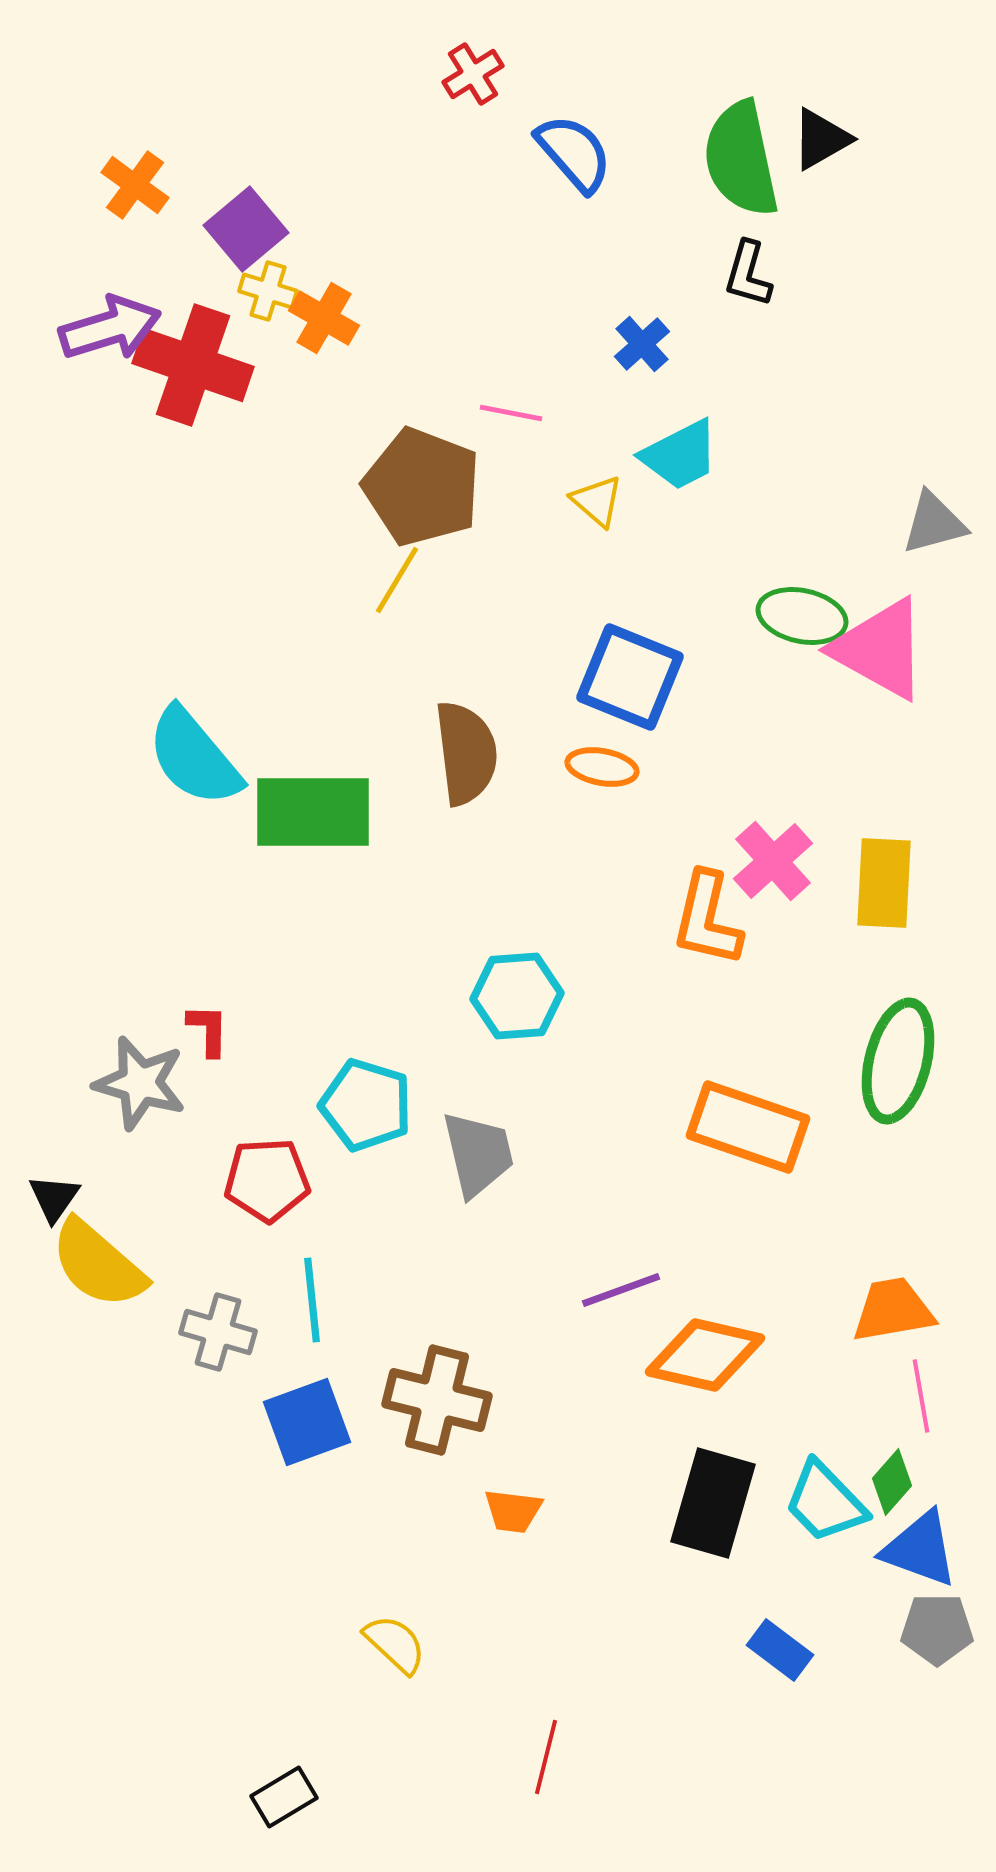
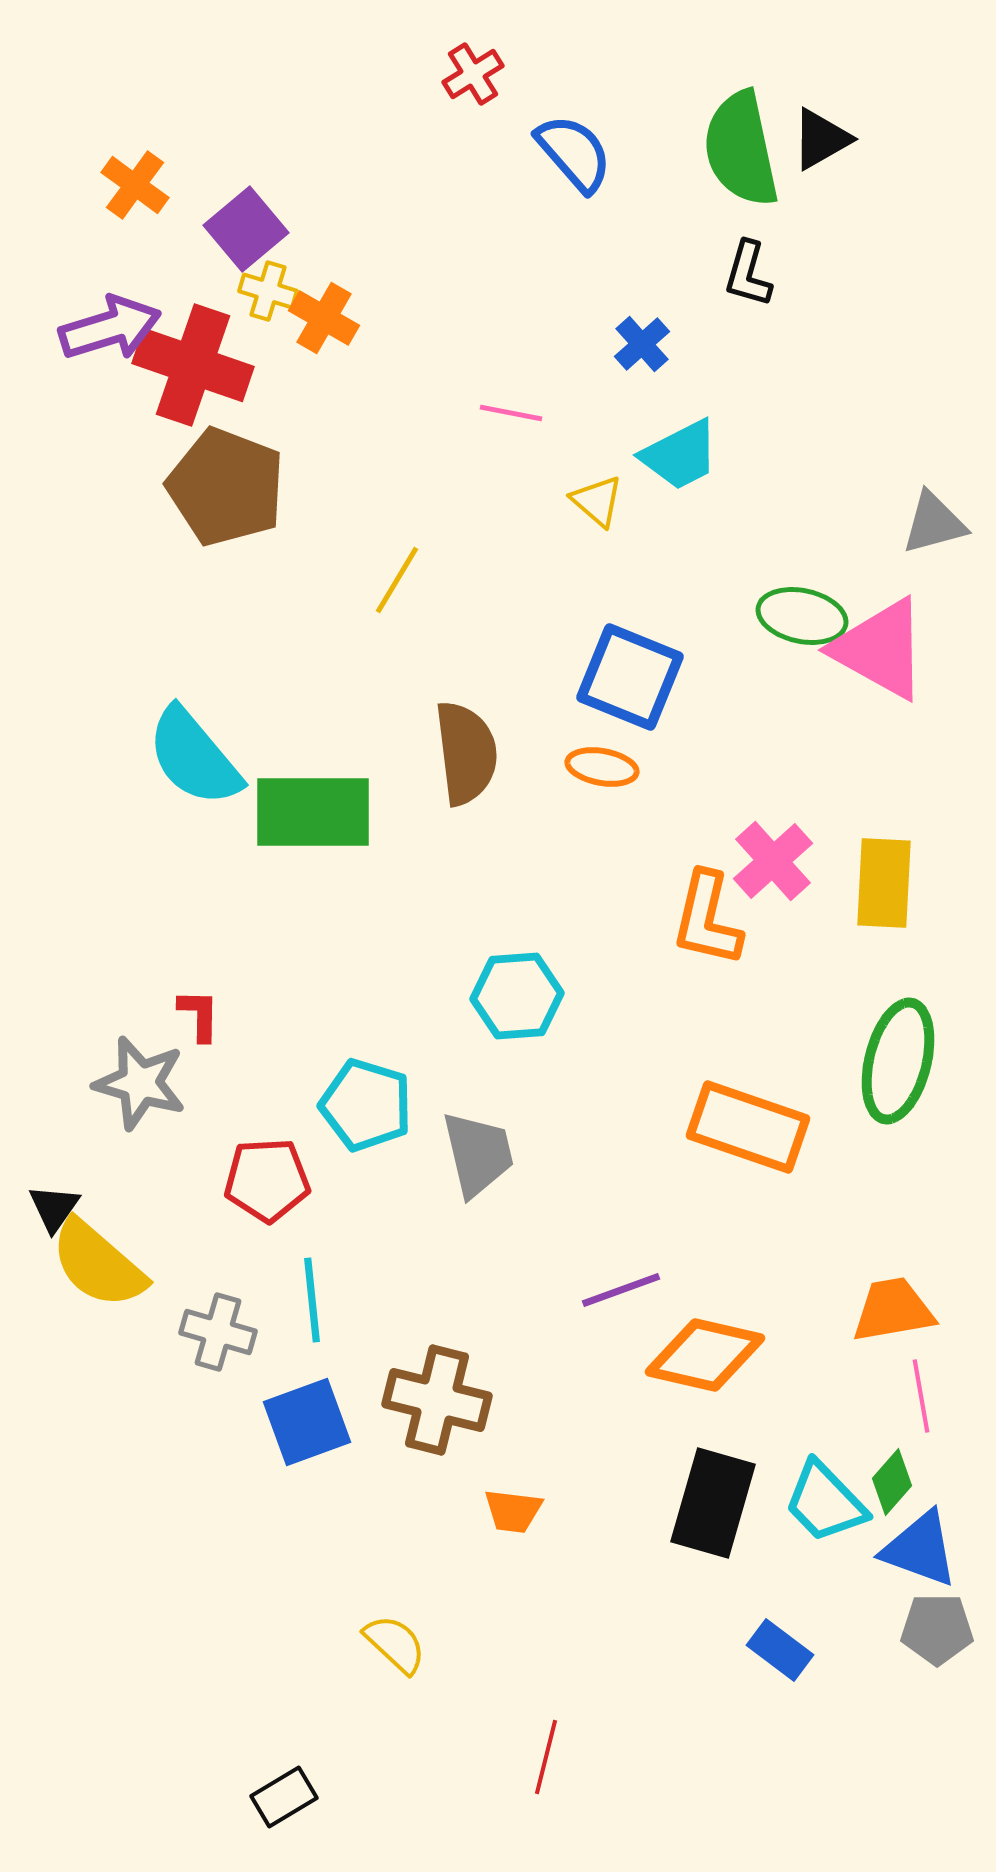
green semicircle at (741, 159): moved 10 px up
brown pentagon at (422, 487): moved 196 px left
red L-shape at (208, 1030): moved 9 px left, 15 px up
black triangle at (54, 1198): moved 10 px down
